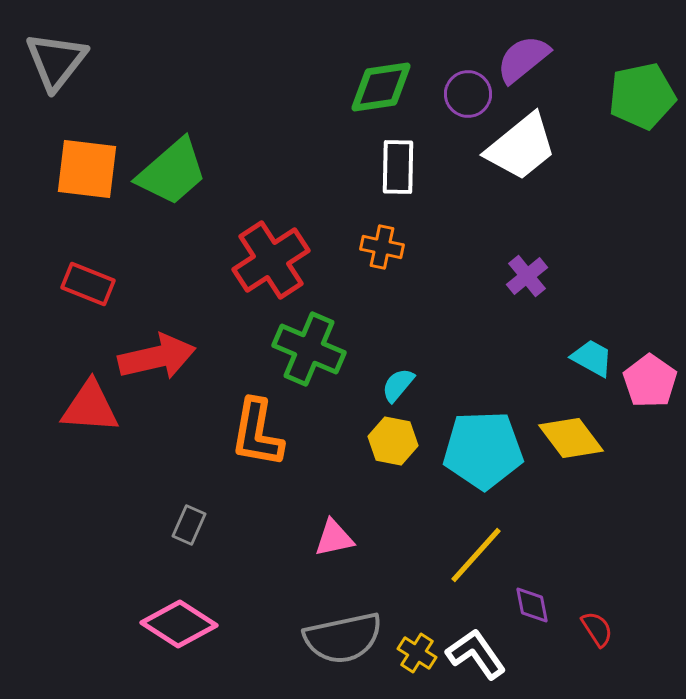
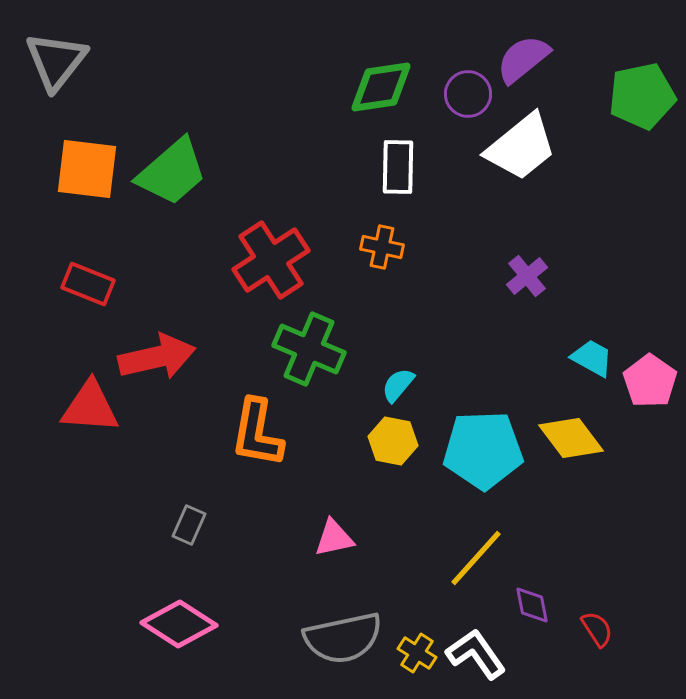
yellow line: moved 3 px down
